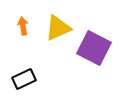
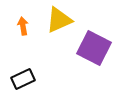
yellow triangle: moved 1 px right, 8 px up
black rectangle: moved 1 px left
